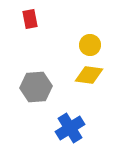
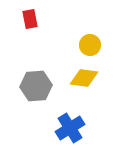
yellow diamond: moved 5 px left, 3 px down
gray hexagon: moved 1 px up
